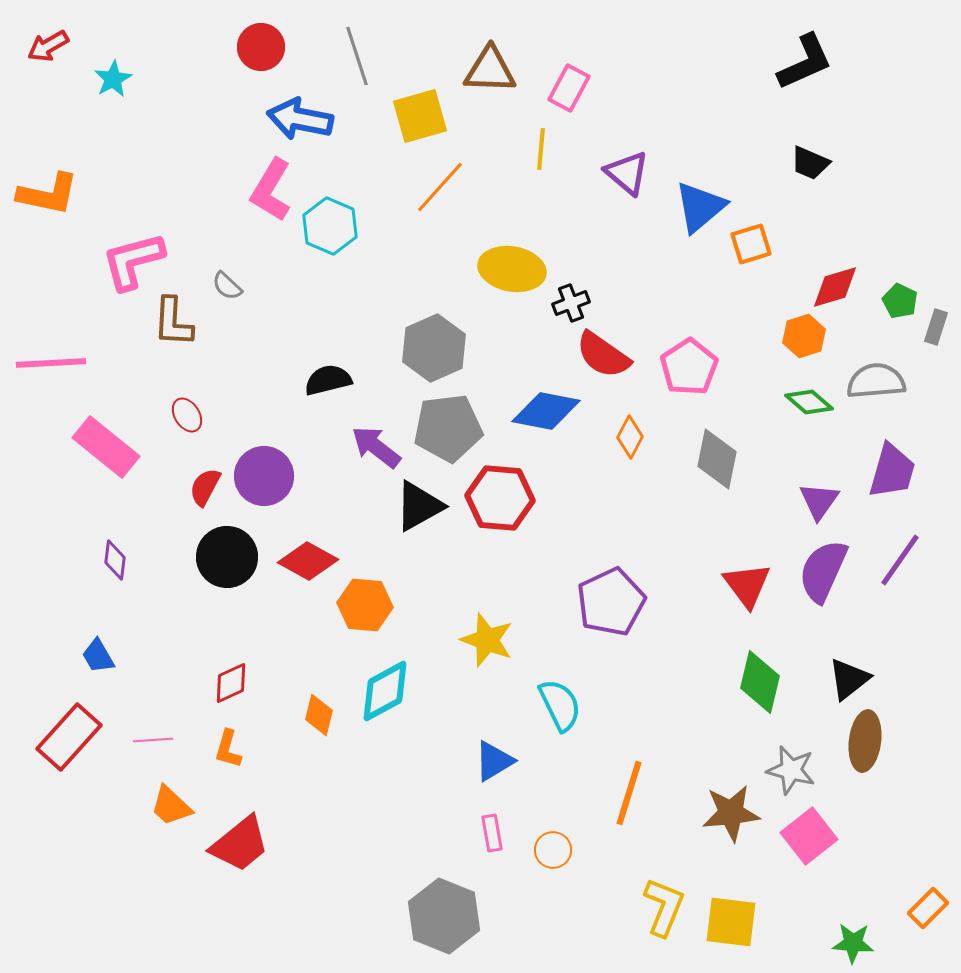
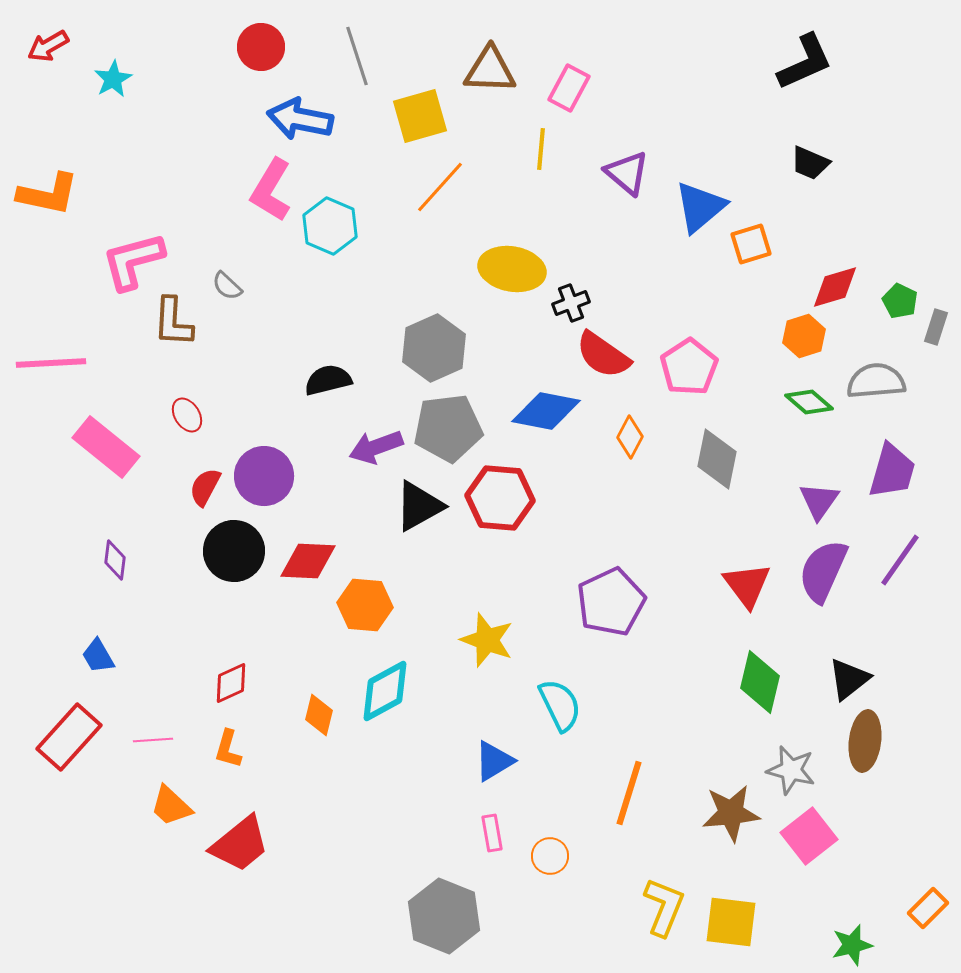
purple arrow at (376, 447): rotated 58 degrees counterclockwise
black circle at (227, 557): moved 7 px right, 6 px up
red diamond at (308, 561): rotated 26 degrees counterclockwise
orange circle at (553, 850): moved 3 px left, 6 px down
green star at (853, 943): moved 1 px left, 2 px down; rotated 18 degrees counterclockwise
